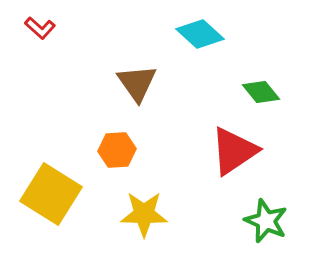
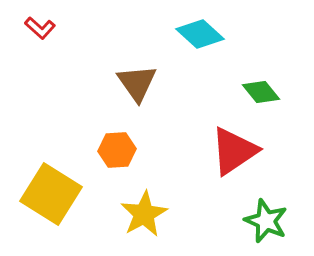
yellow star: rotated 30 degrees counterclockwise
